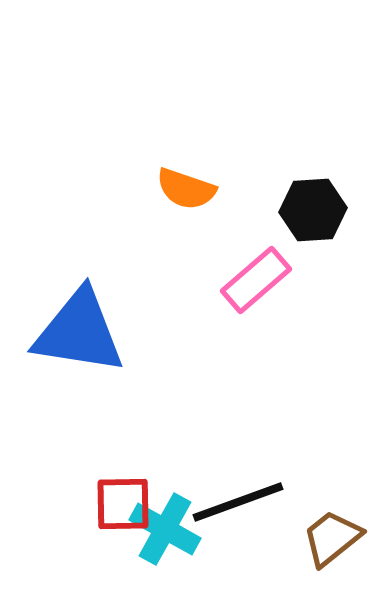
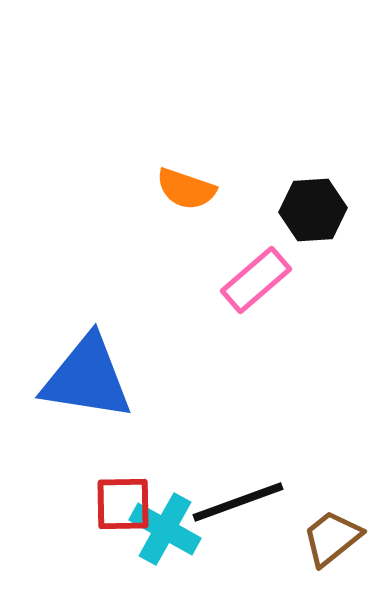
blue triangle: moved 8 px right, 46 px down
